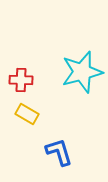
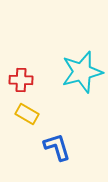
blue L-shape: moved 2 px left, 5 px up
